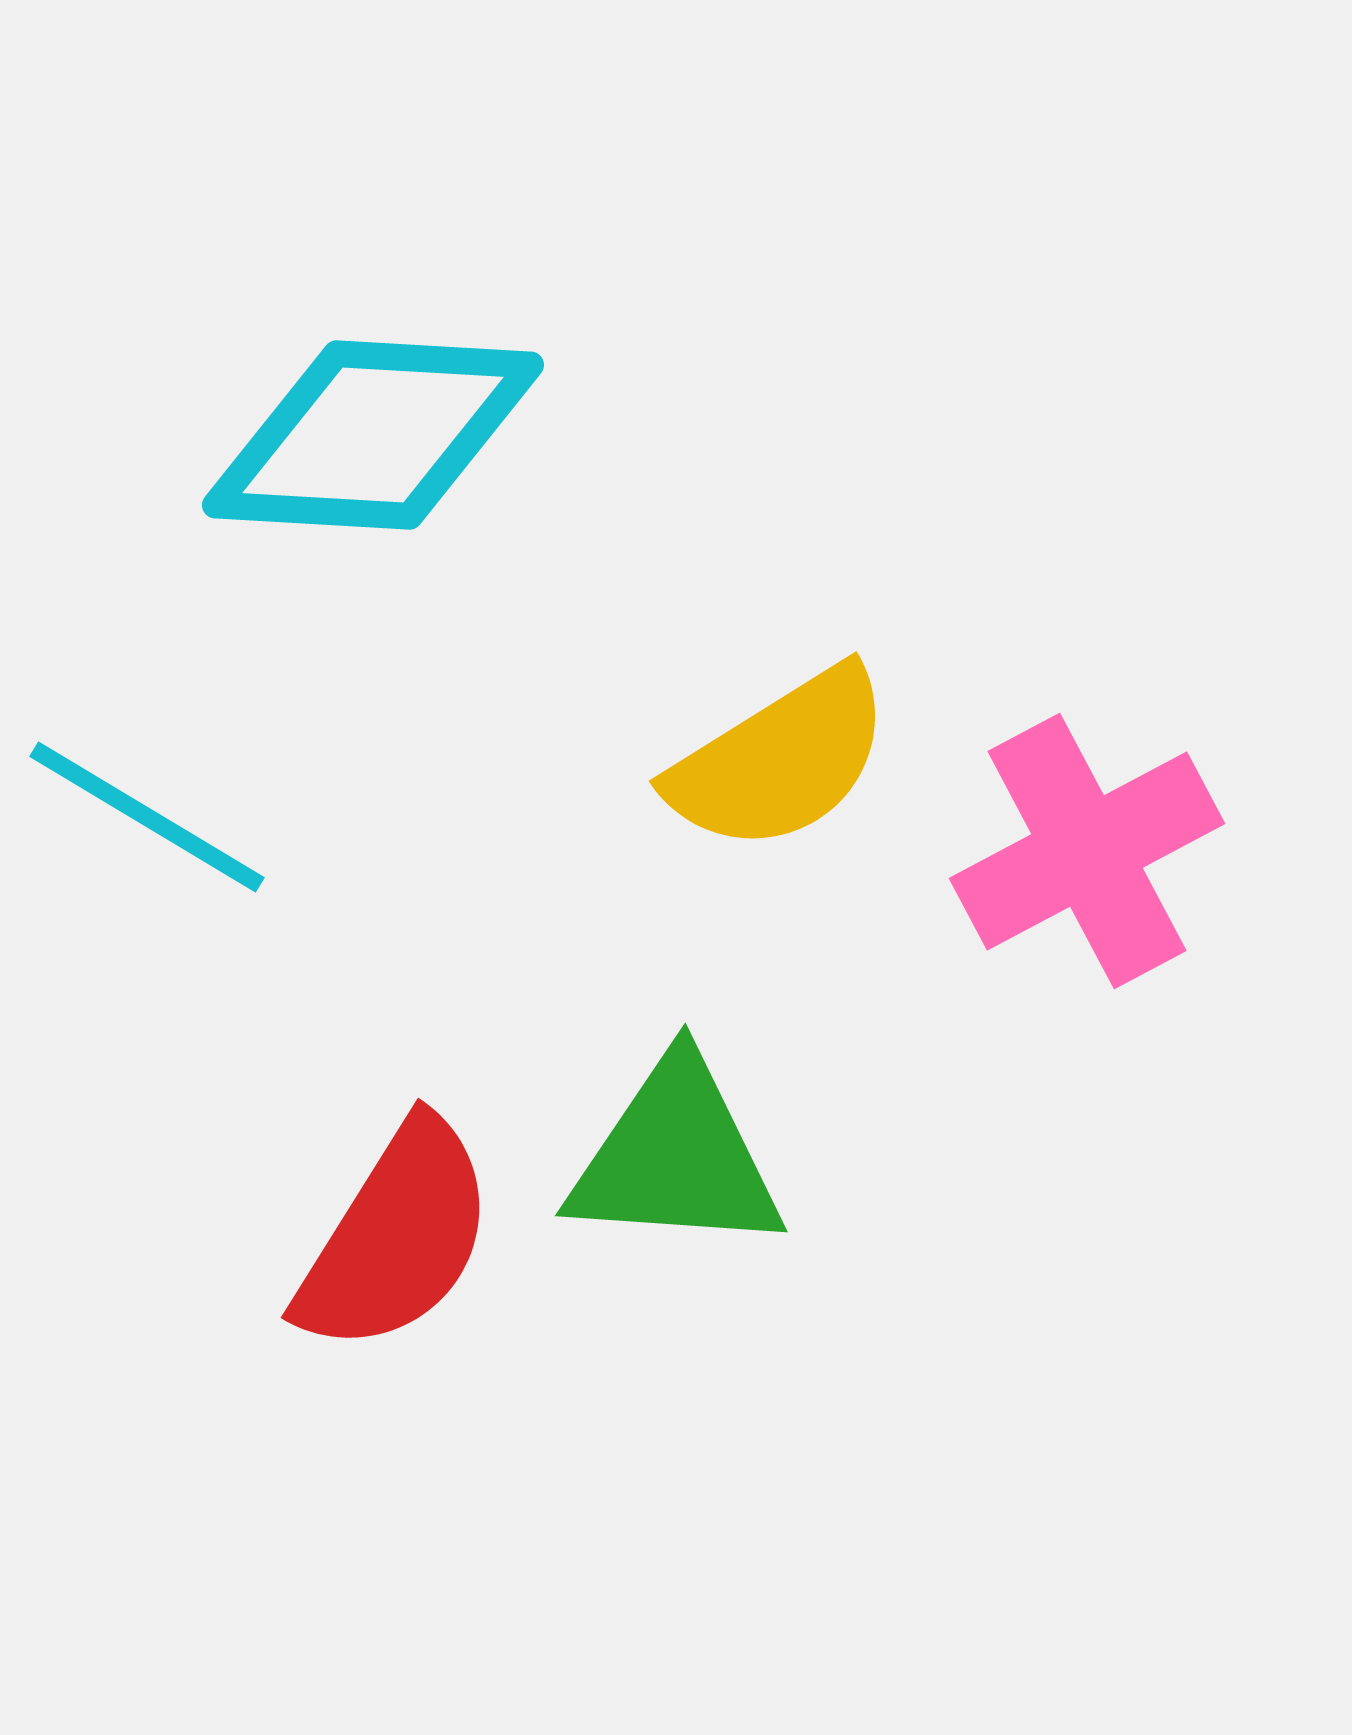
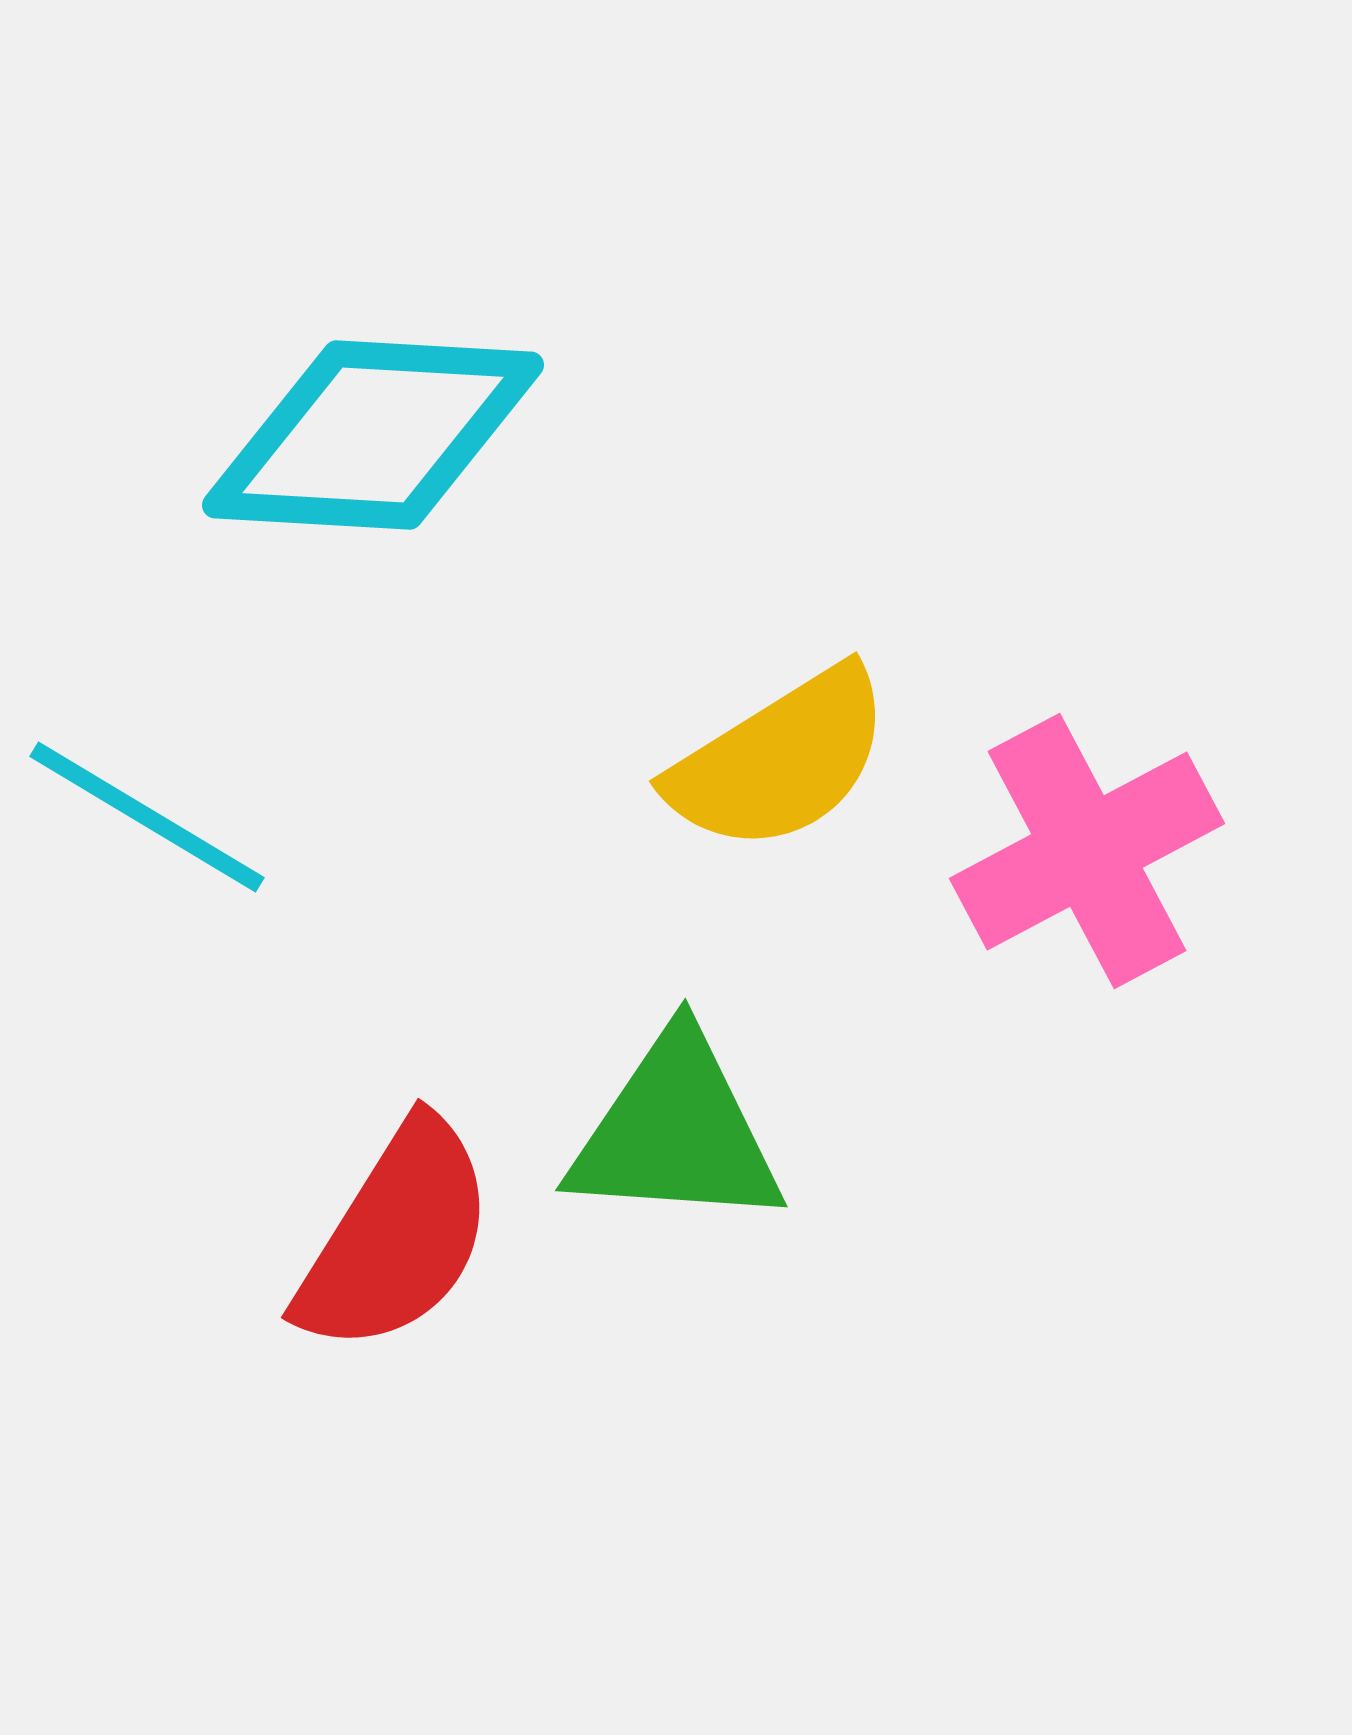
green triangle: moved 25 px up
